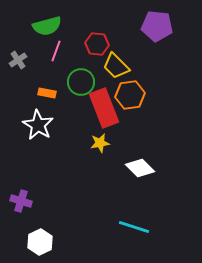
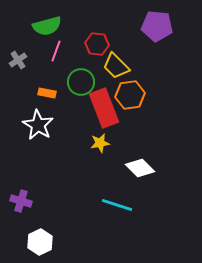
cyan line: moved 17 px left, 22 px up
